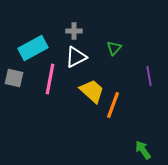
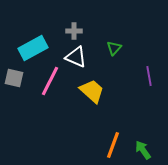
white triangle: rotated 50 degrees clockwise
pink line: moved 2 px down; rotated 16 degrees clockwise
orange line: moved 40 px down
